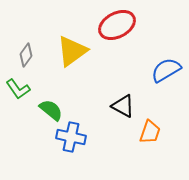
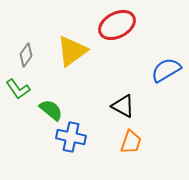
orange trapezoid: moved 19 px left, 10 px down
